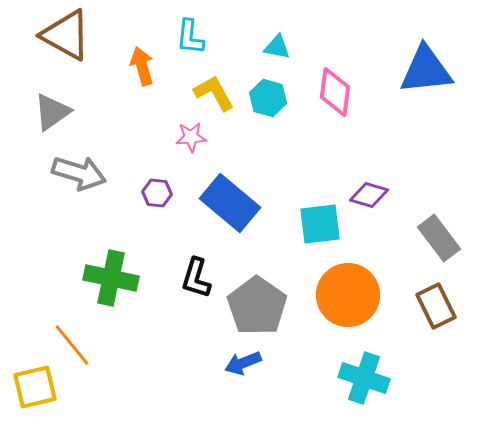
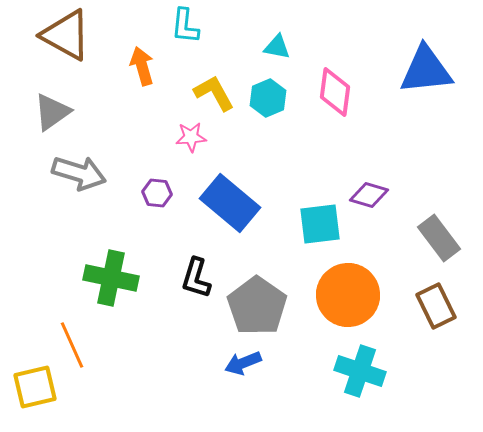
cyan L-shape: moved 5 px left, 11 px up
cyan hexagon: rotated 21 degrees clockwise
orange line: rotated 15 degrees clockwise
cyan cross: moved 4 px left, 7 px up
